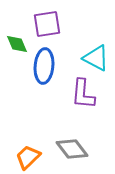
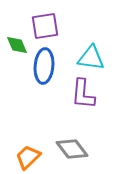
purple square: moved 2 px left, 2 px down
green diamond: moved 1 px down
cyan triangle: moved 5 px left; rotated 20 degrees counterclockwise
